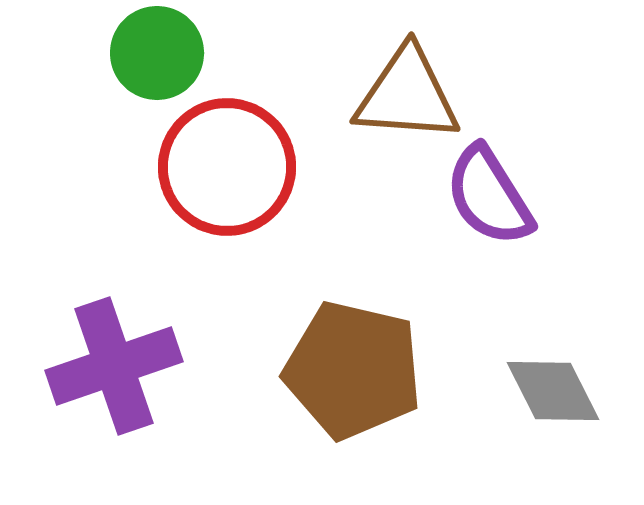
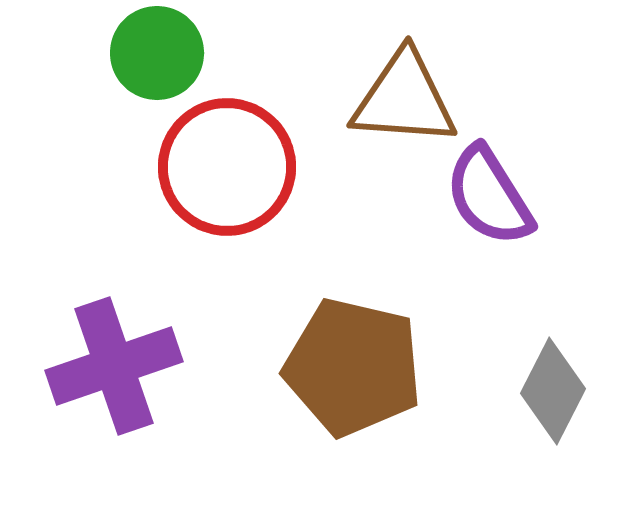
brown triangle: moved 3 px left, 4 px down
brown pentagon: moved 3 px up
gray diamond: rotated 54 degrees clockwise
